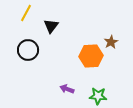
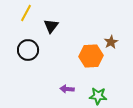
purple arrow: rotated 16 degrees counterclockwise
